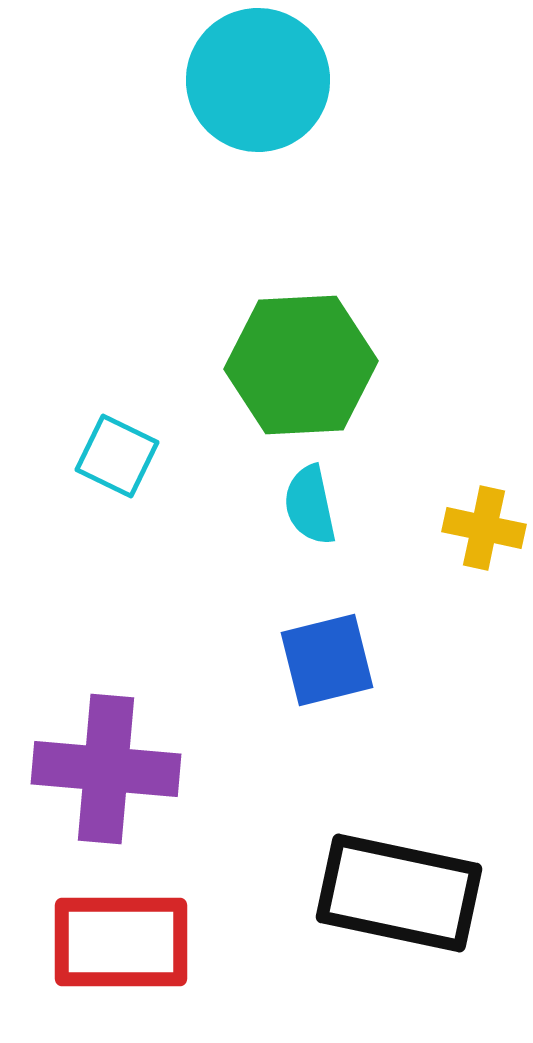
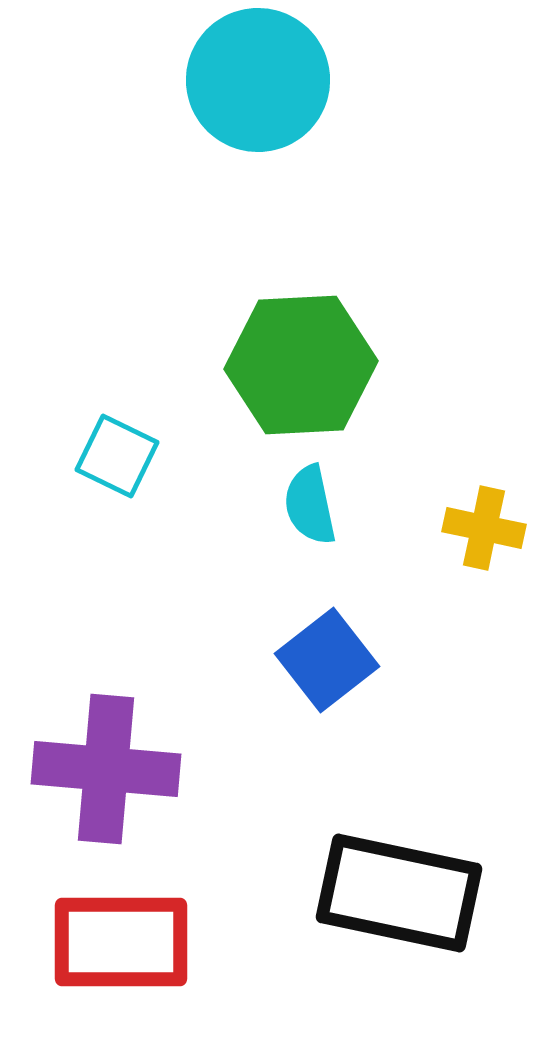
blue square: rotated 24 degrees counterclockwise
